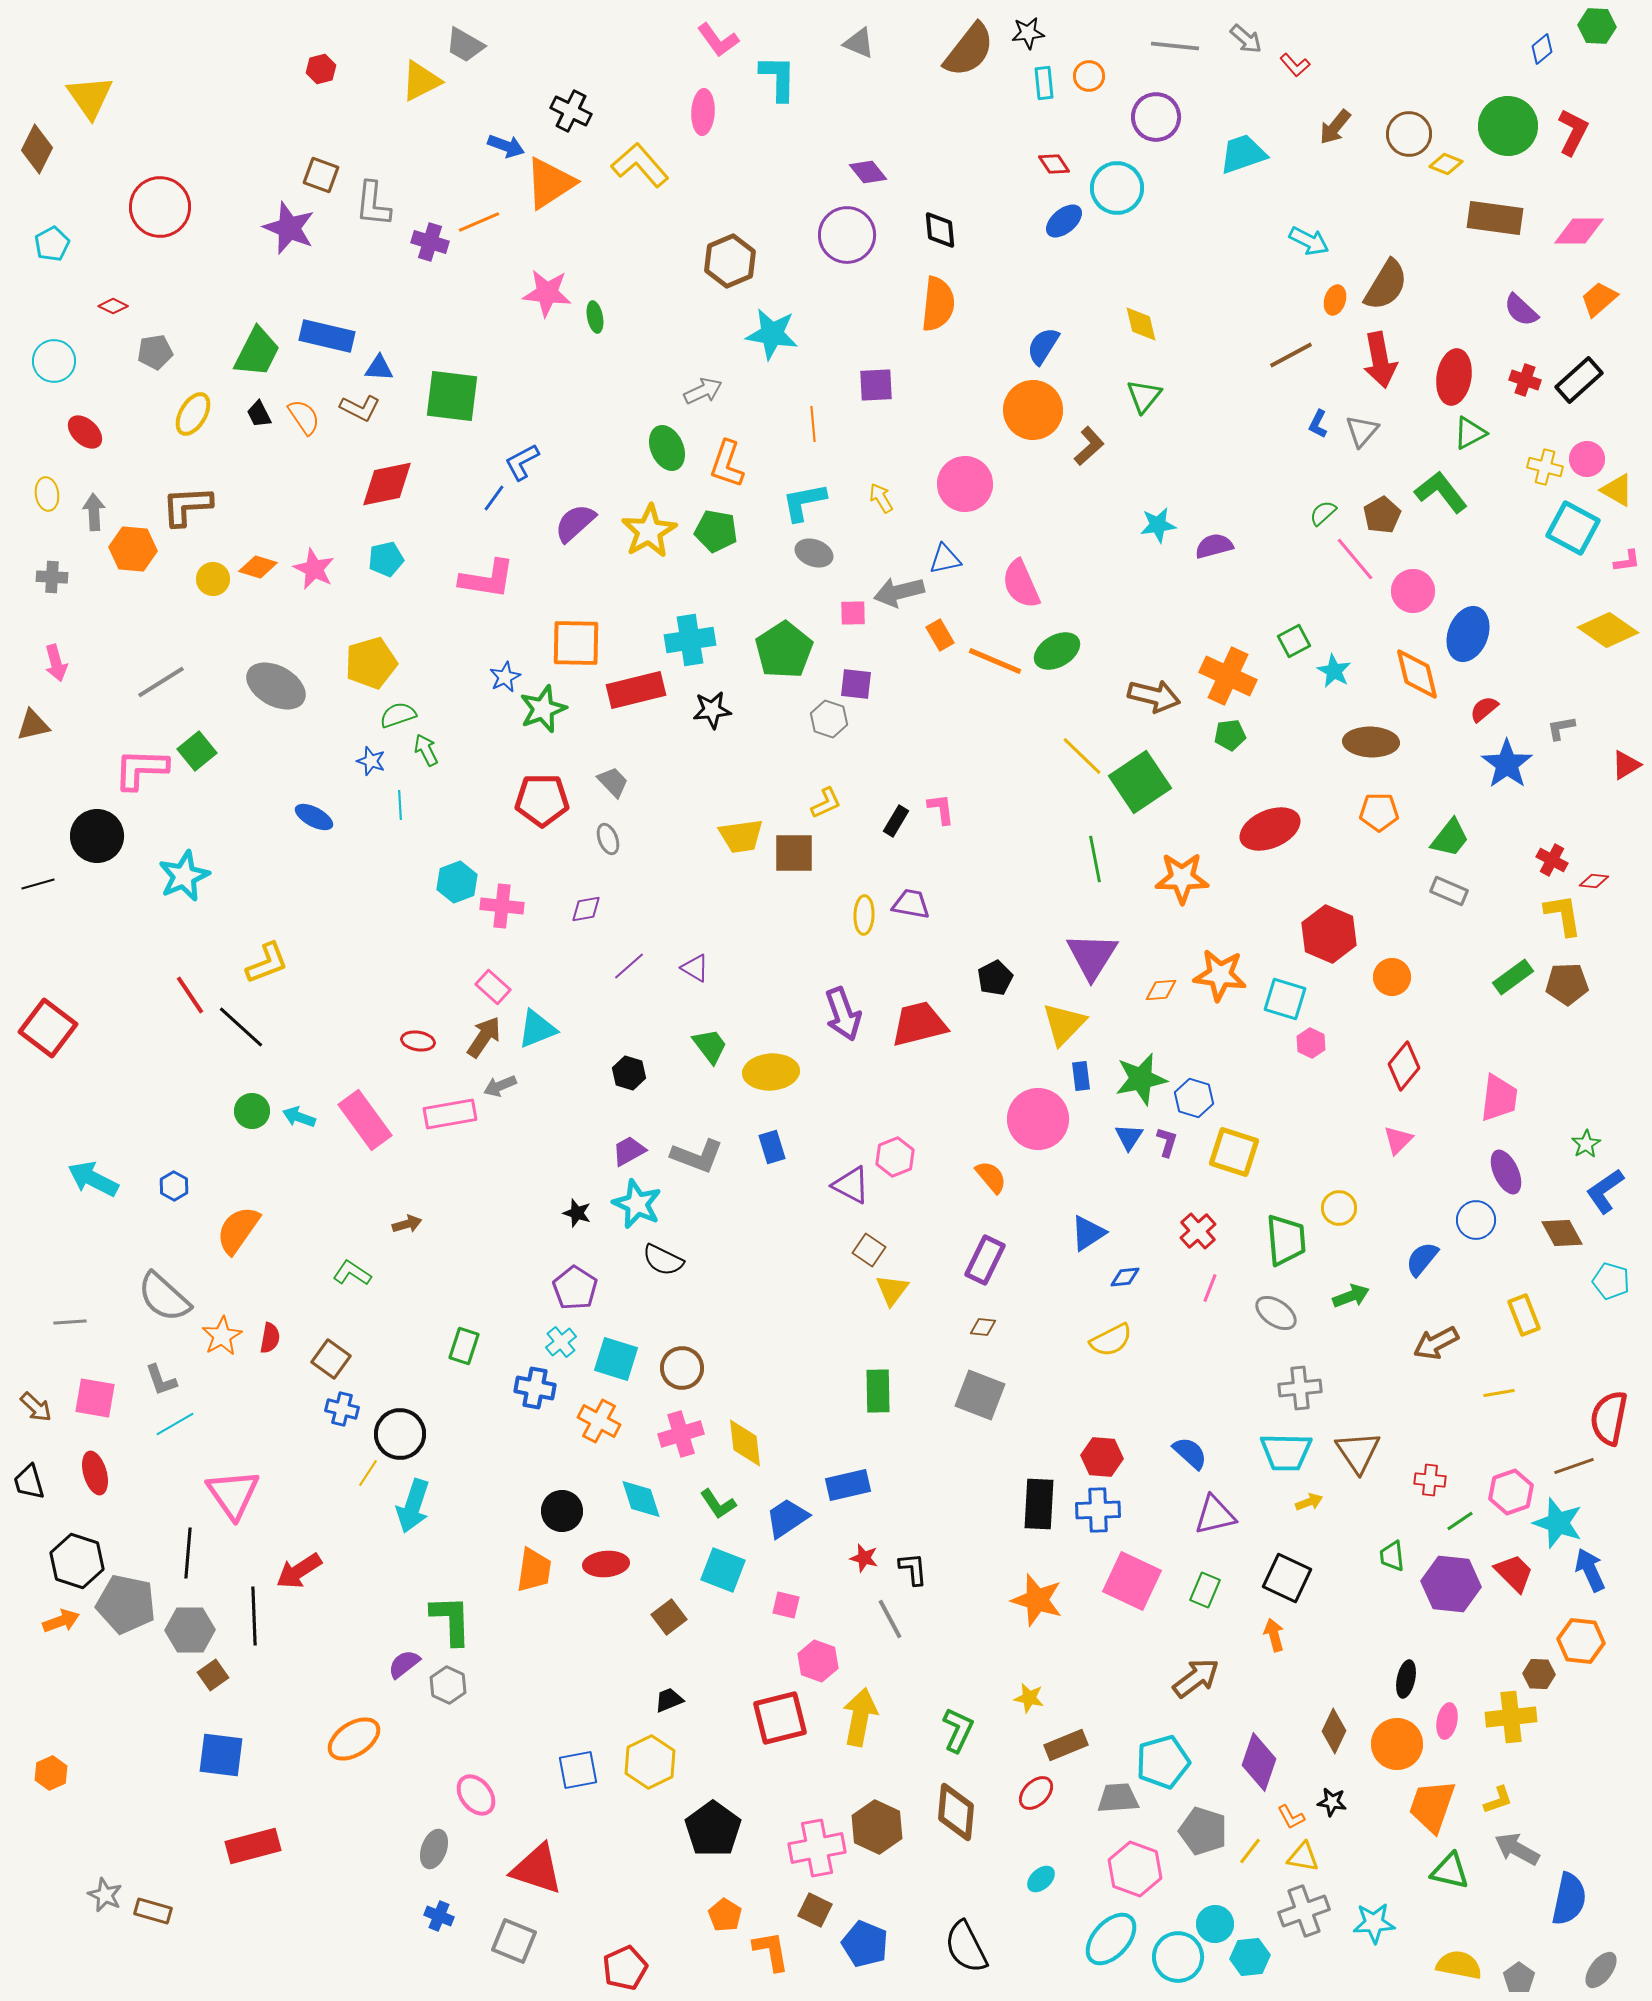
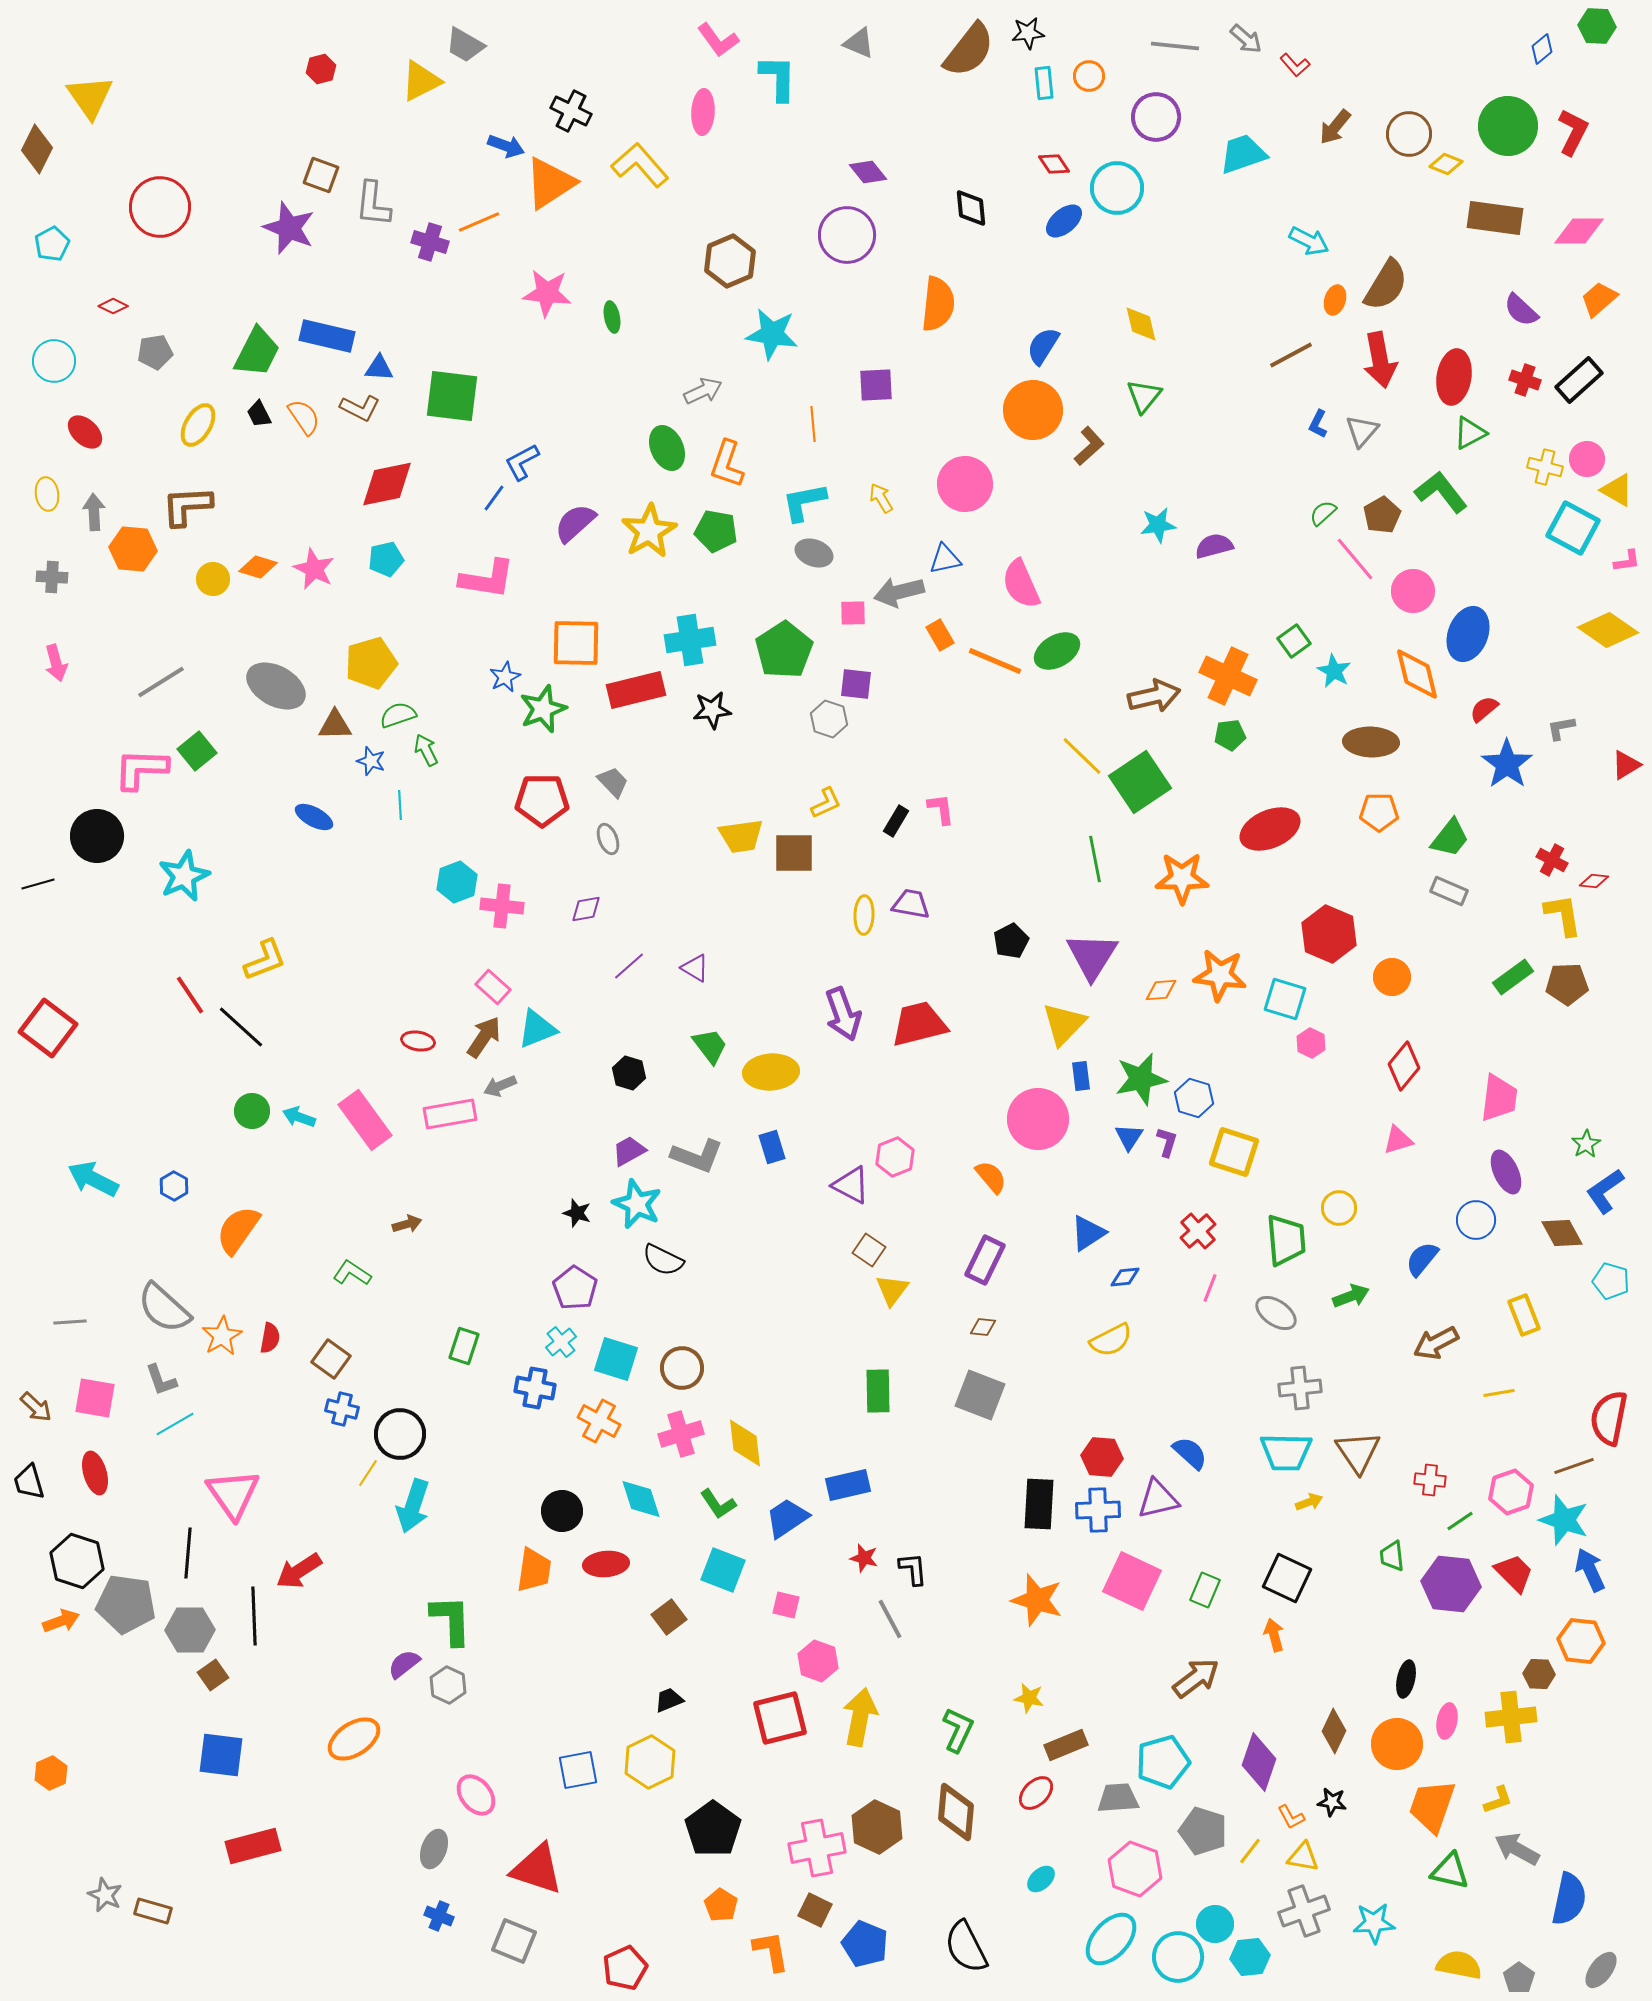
black diamond at (940, 230): moved 31 px right, 22 px up
green ellipse at (595, 317): moved 17 px right
yellow ellipse at (193, 414): moved 5 px right, 11 px down
green square at (1294, 641): rotated 8 degrees counterclockwise
brown arrow at (1154, 696): rotated 27 degrees counterclockwise
brown triangle at (33, 725): moved 302 px right; rotated 12 degrees clockwise
yellow L-shape at (267, 963): moved 2 px left, 3 px up
black pentagon at (995, 978): moved 16 px right, 37 px up
pink triangle at (1398, 1140): rotated 28 degrees clockwise
gray semicircle at (164, 1297): moved 11 px down
purple triangle at (1215, 1515): moved 57 px left, 16 px up
cyan star at (1558, 1523): moved 6 px right, 3 px up
gray pentagon at (126, 1604): rotated 4 degrees counterclockwise
orange pentagon at (725, 1915): moved 4 px left, 10 px up
